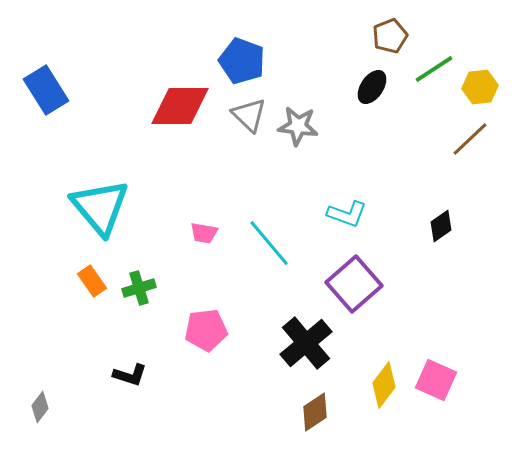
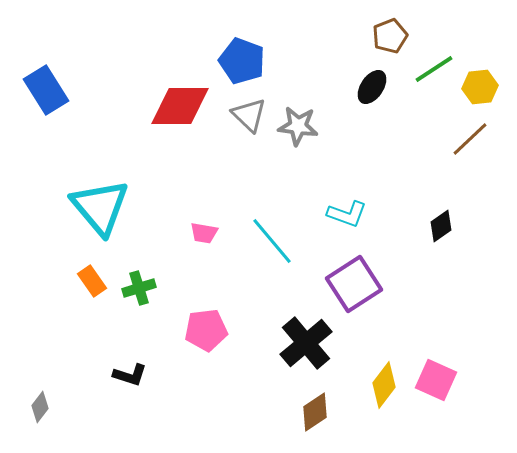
cyan line: moved 3 px right, 2 px up
purple square: rotated 8 degrees clockwise
